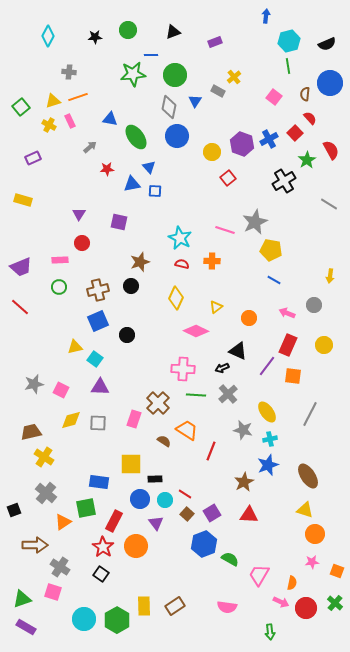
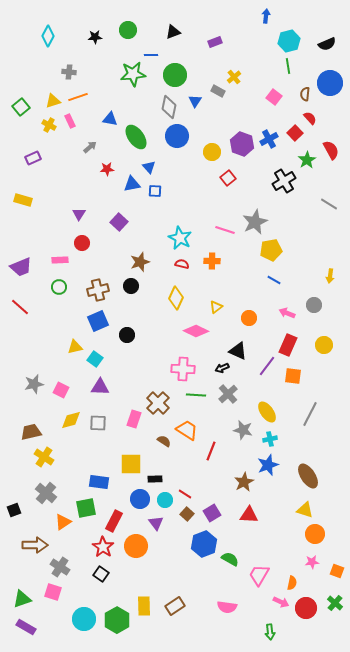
purple square at (119, 222): rotated 30 degrees clockwise
yellow pentagon at (271, 250): rotated 20 degrees counterclockwise
